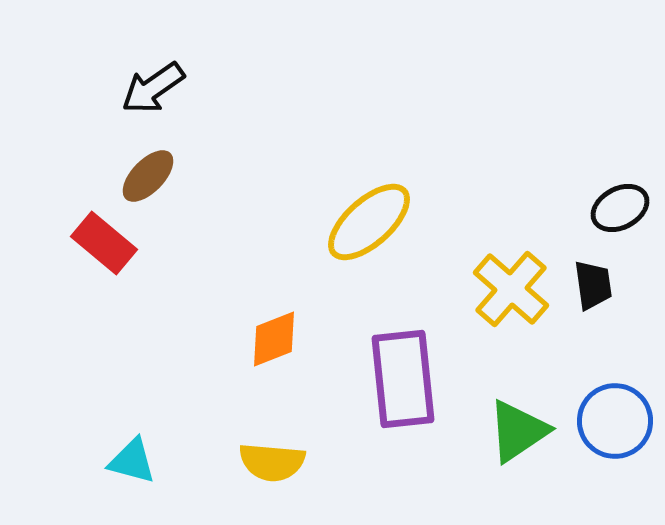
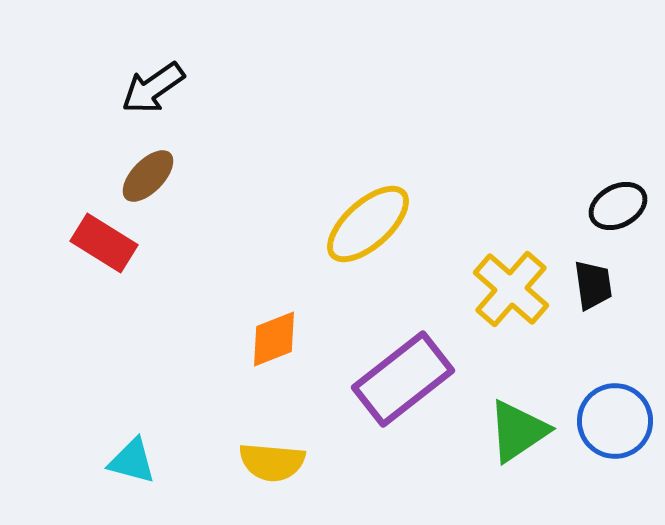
black ellipse: moved 2 px left, 2 px up
yellow ellipse: moved 1 px left, 2 px down
red rectangle: rotated 8 degrees counterclockwise
purple rectangle: rotated 58 degrees clockwise
